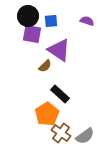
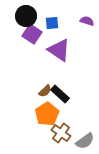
black circle: moved 2 px left
blue square: moved 1 px right, 2 px down
purple square: rotated 24 degrees clockwise
brown semicircle: moved 25 px down
gray semicircle: moved 5 px down
